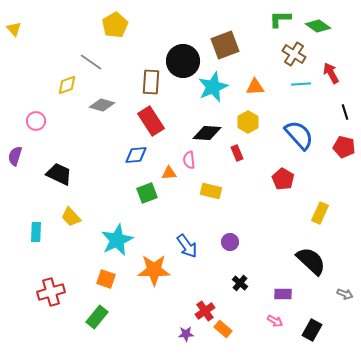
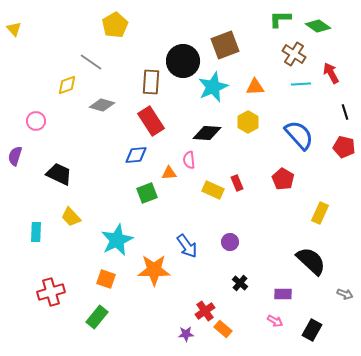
red rectangle at (237, 153): moved 30 px down
yellow rectangle at (211, 191): moved 2 px right, 1 px up; rotated 10 degrees clockwise
